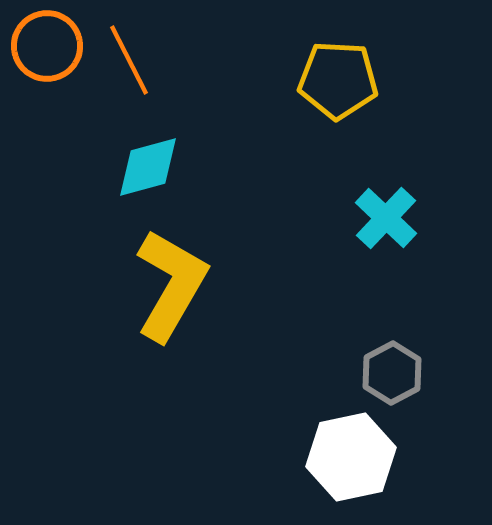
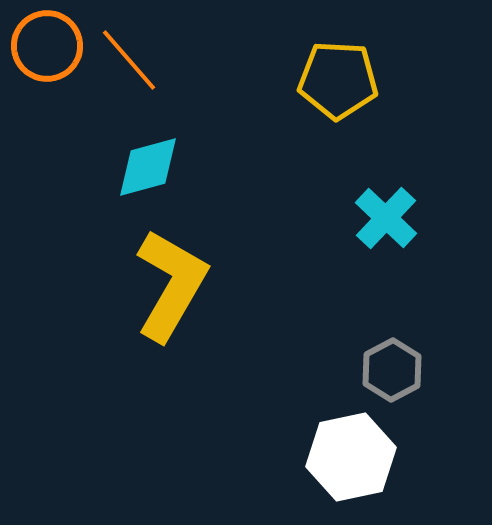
orange line: rotated 14 degrees counterclockwise
gray hexagon: moved 3 px up
